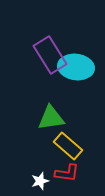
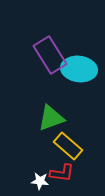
cyan ellipse: moved 3 px right, 2 px down
green triangle: rotated 12 degrees counterclockwise
red L-shape: moved 5 px left
white star: rotated 24 degrees clockwise
